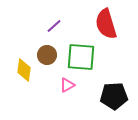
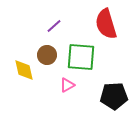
yellow diamond: rotated 20 degrees counterclockwise
